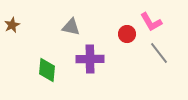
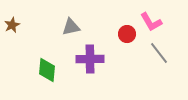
gray triangle: rotated 24 degrees counterclockwise
